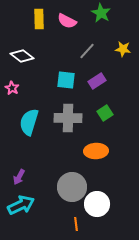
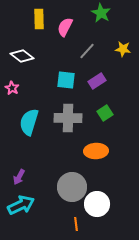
pink semicircle: moved 2 px left, 6 px down; rotated 90 degrees clockwise
